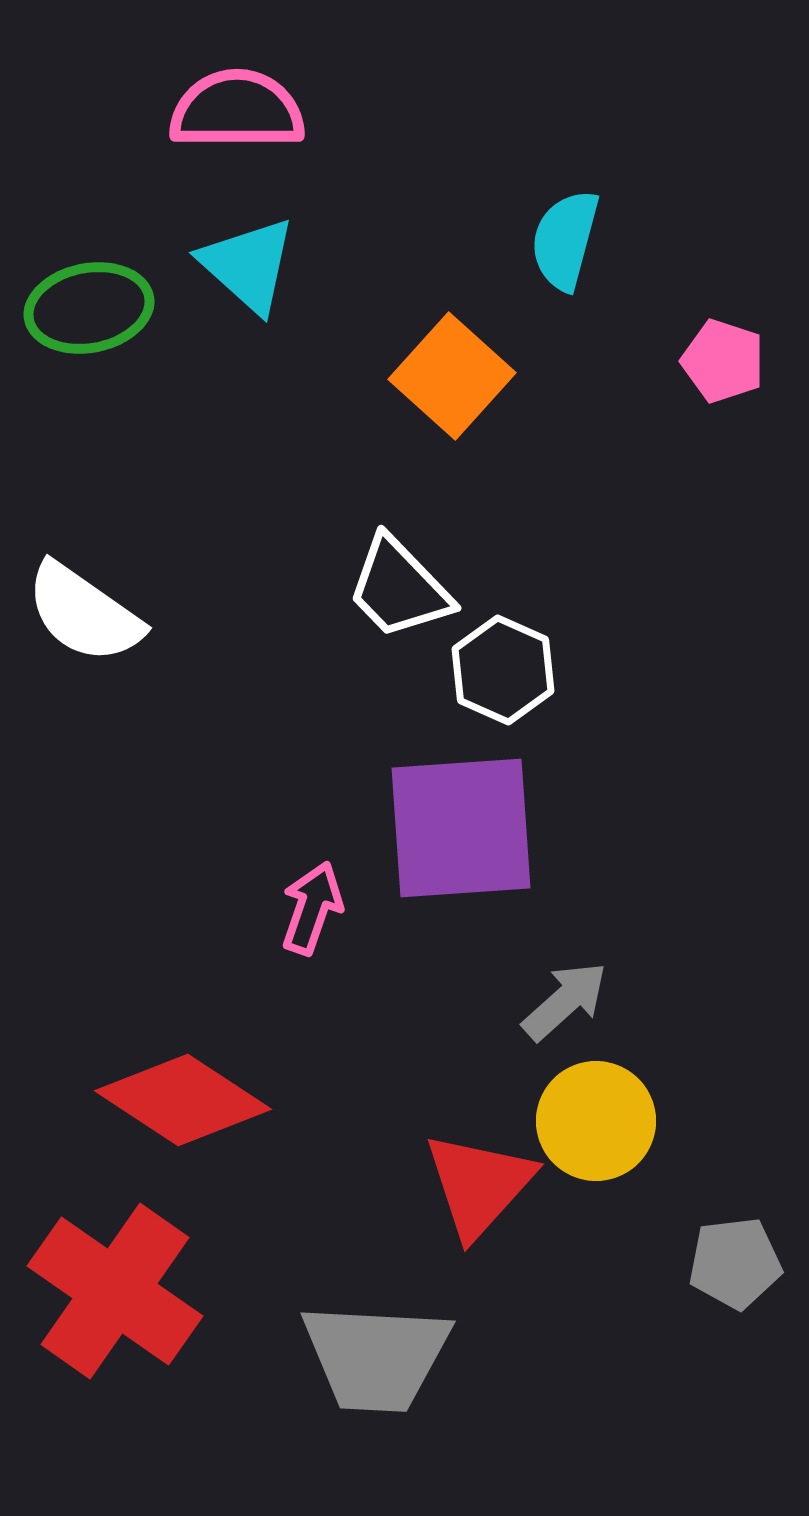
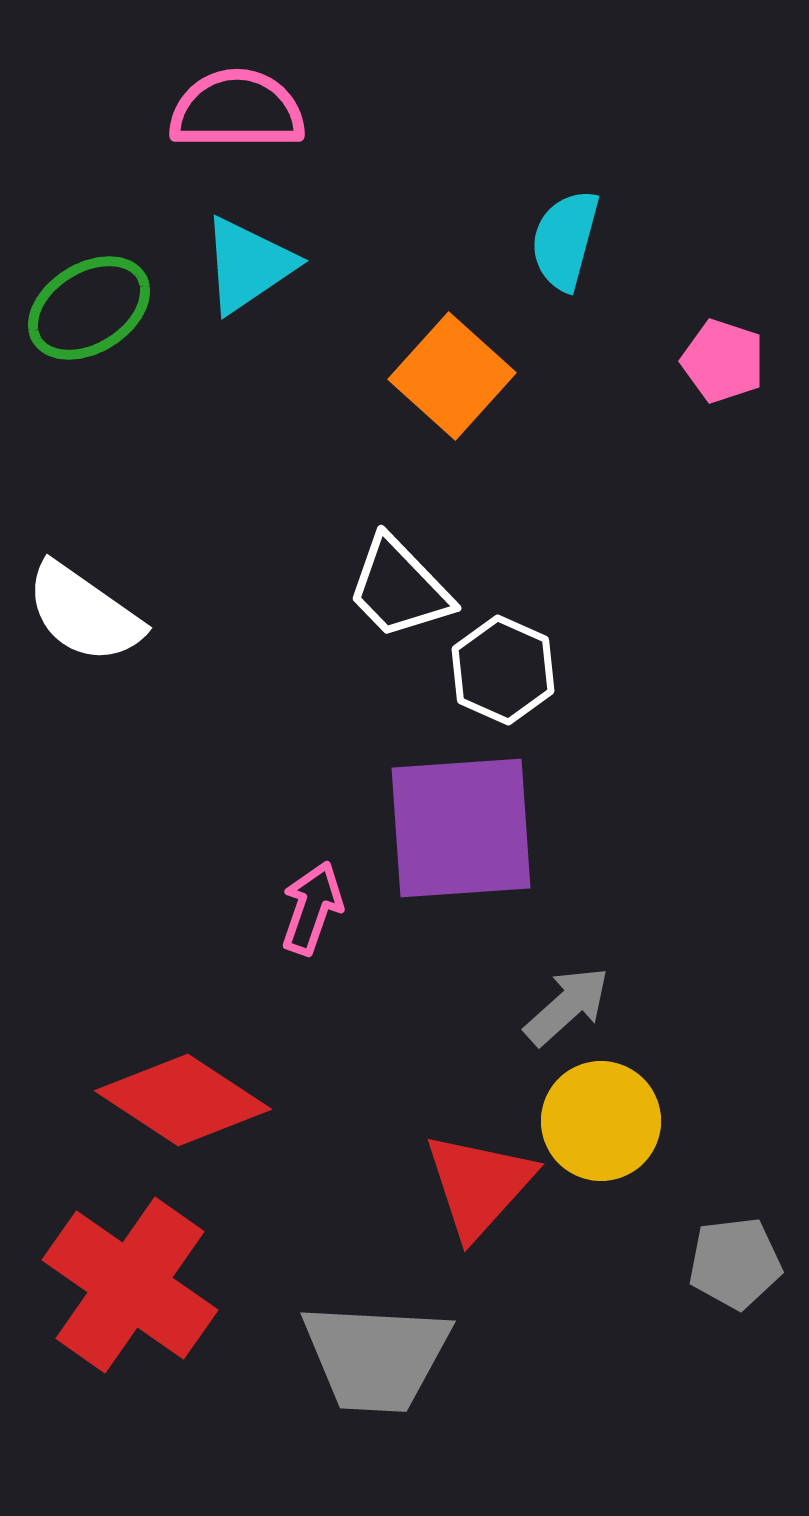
cyan triangle: rotated 44 degrees clockwise
green ellipse: rotated 21 degrees counterclockwise
gray arrow: moved 2 px right, 5 px down
yellow circle: moved 5 px right
red cross: moved 15 px right, 6 px up
